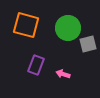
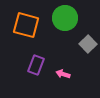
green circle: moved 3 px left, 10 px up
gray square: rotated 30 degrees counterclockwise
